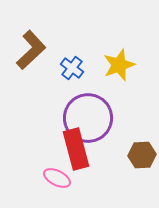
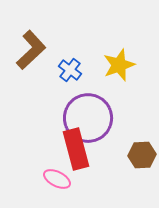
blue cross: moved 2 px left, 2 px down
pink ellipse: moved 1 px down
